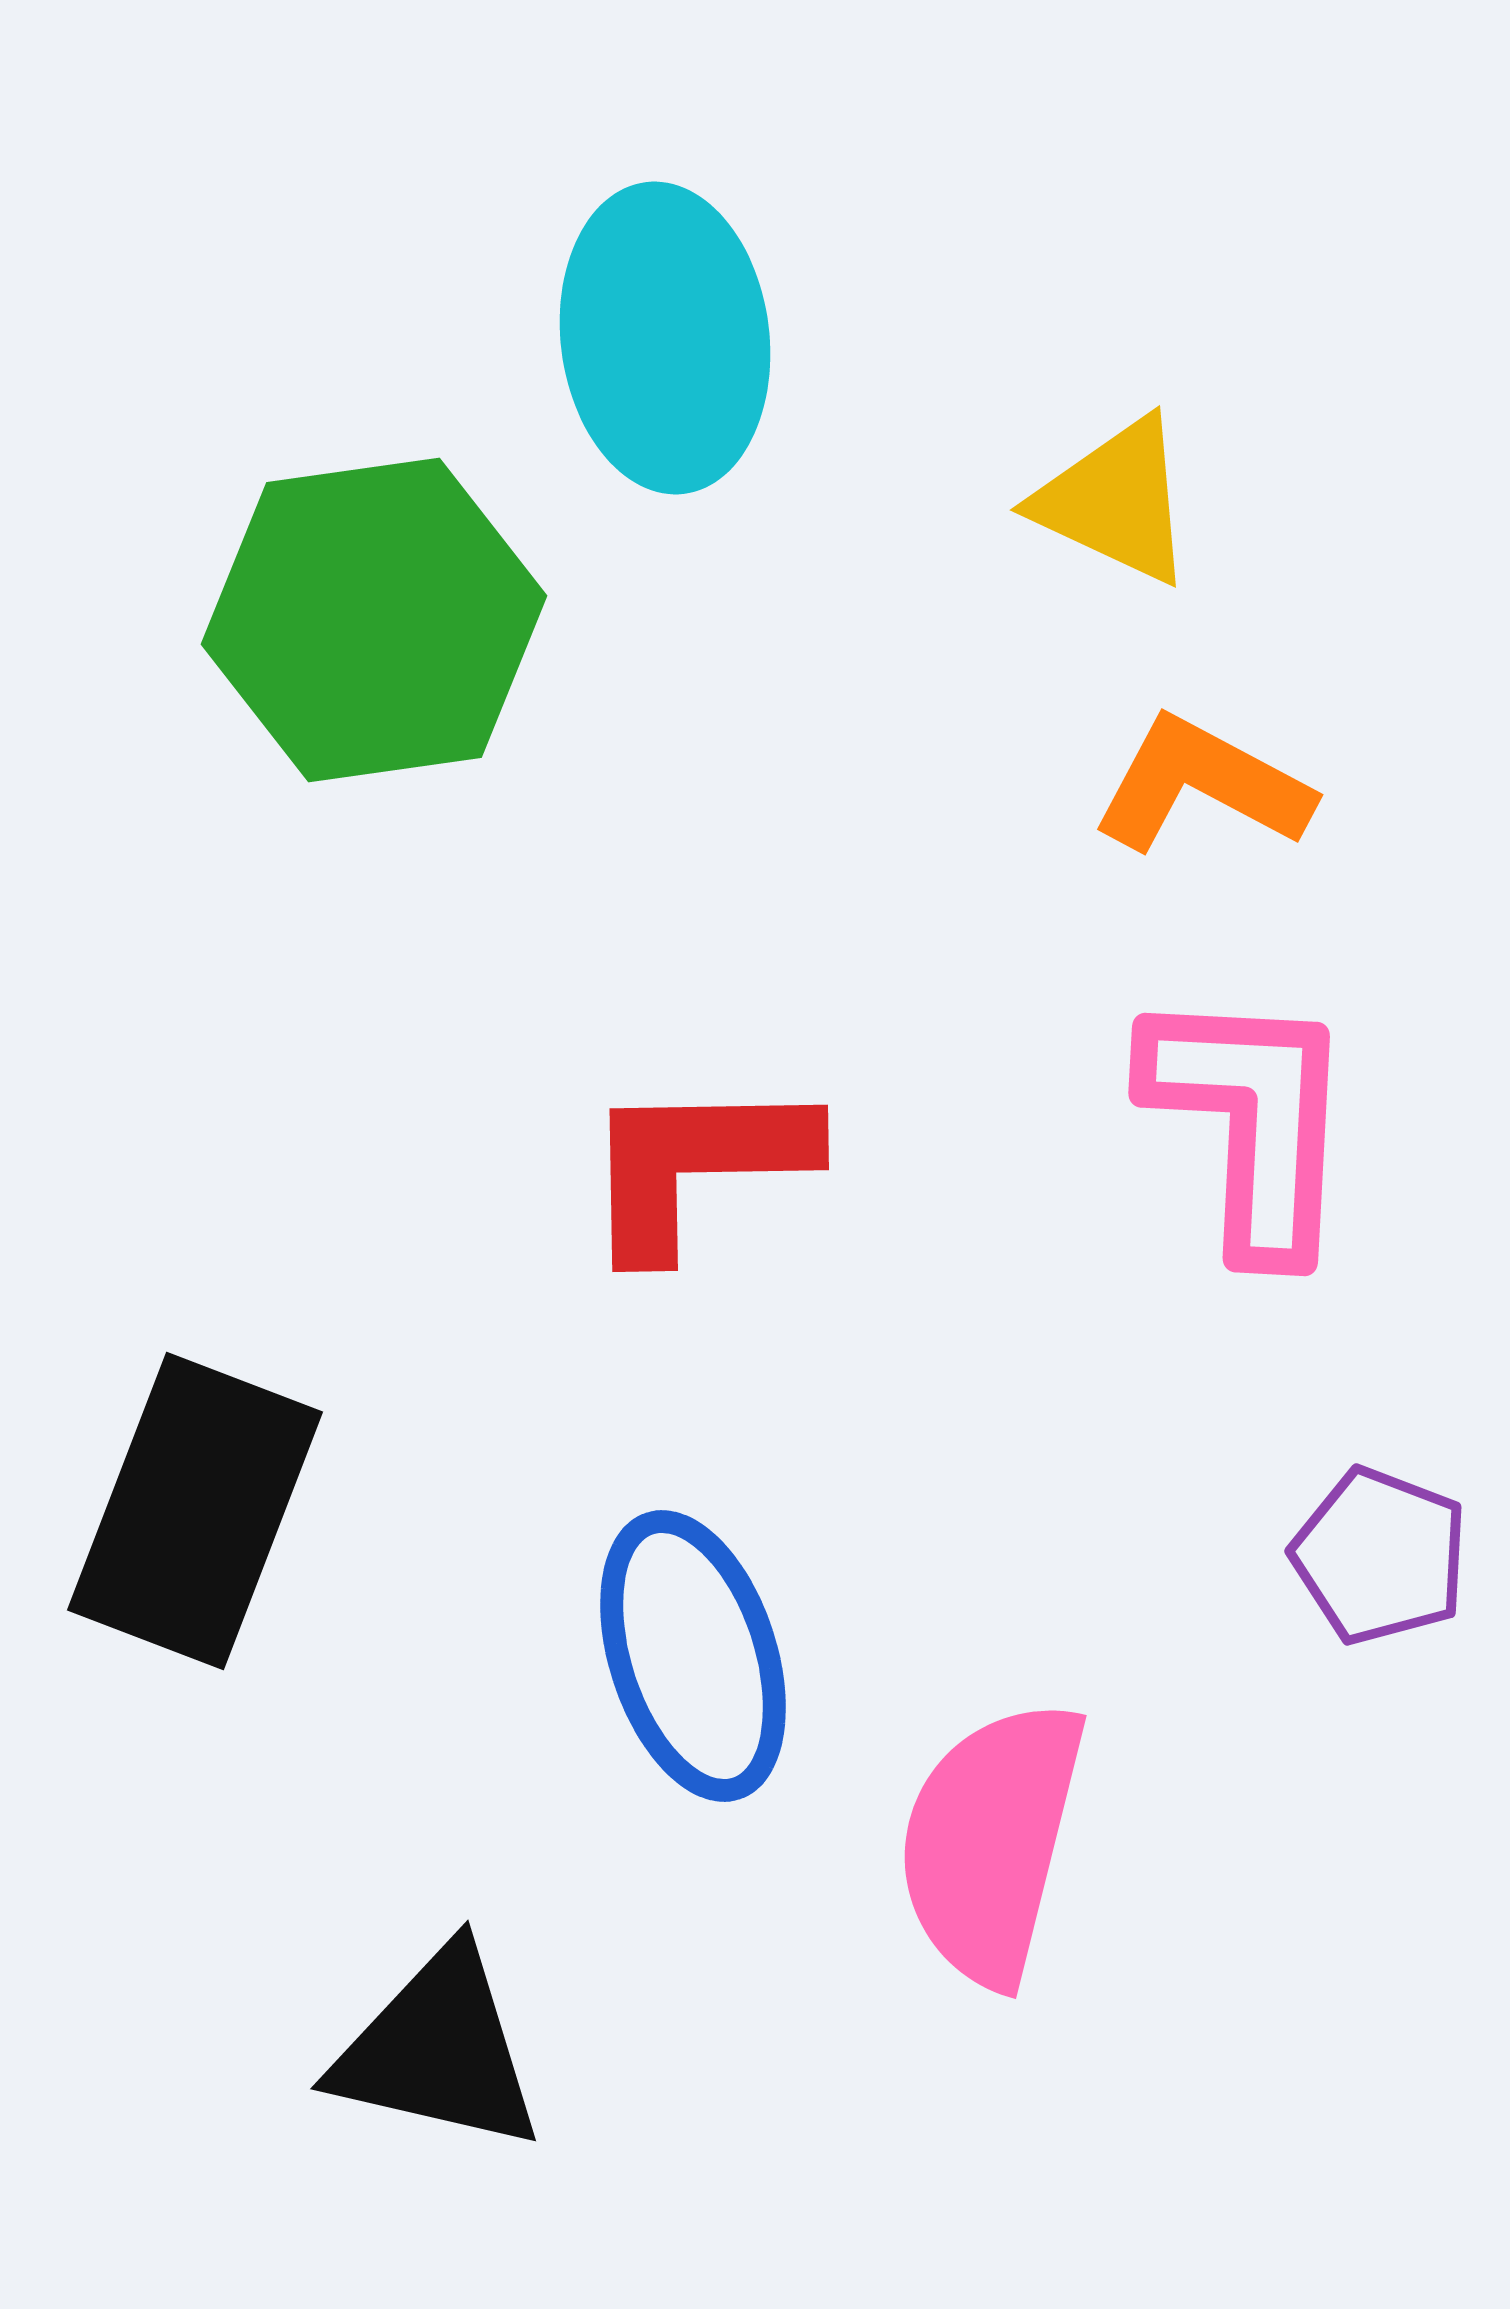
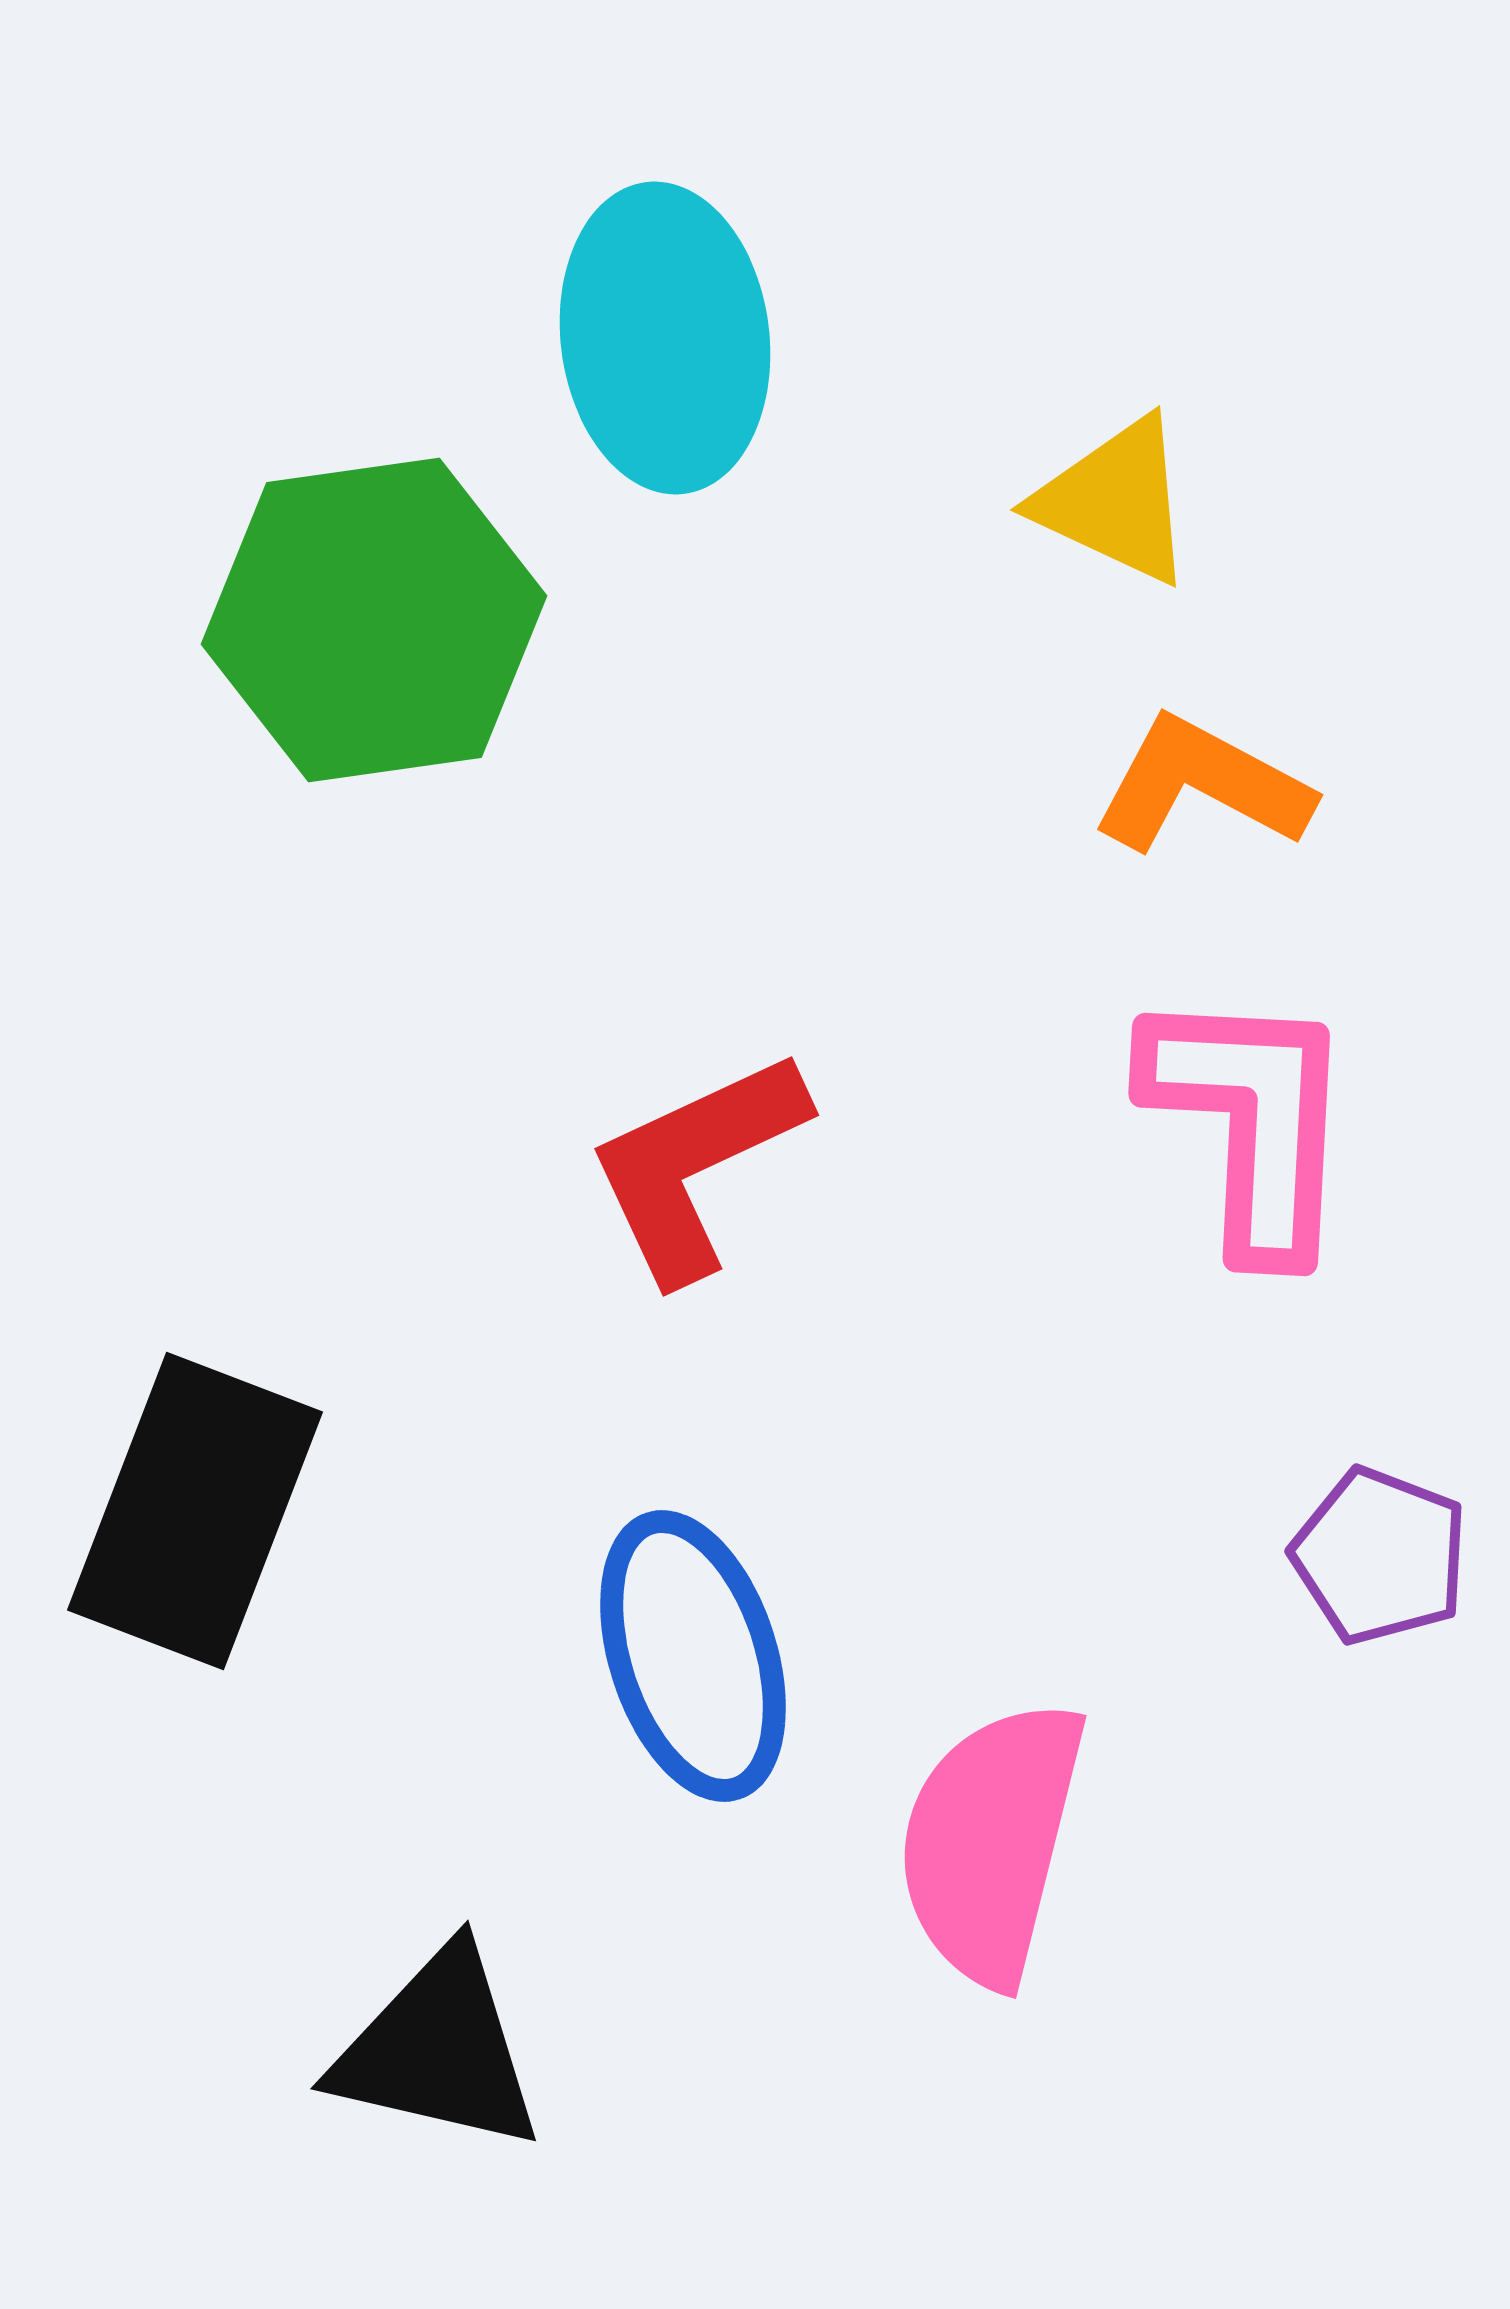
red L-shape: rotated 24 degrees counterclockwise
